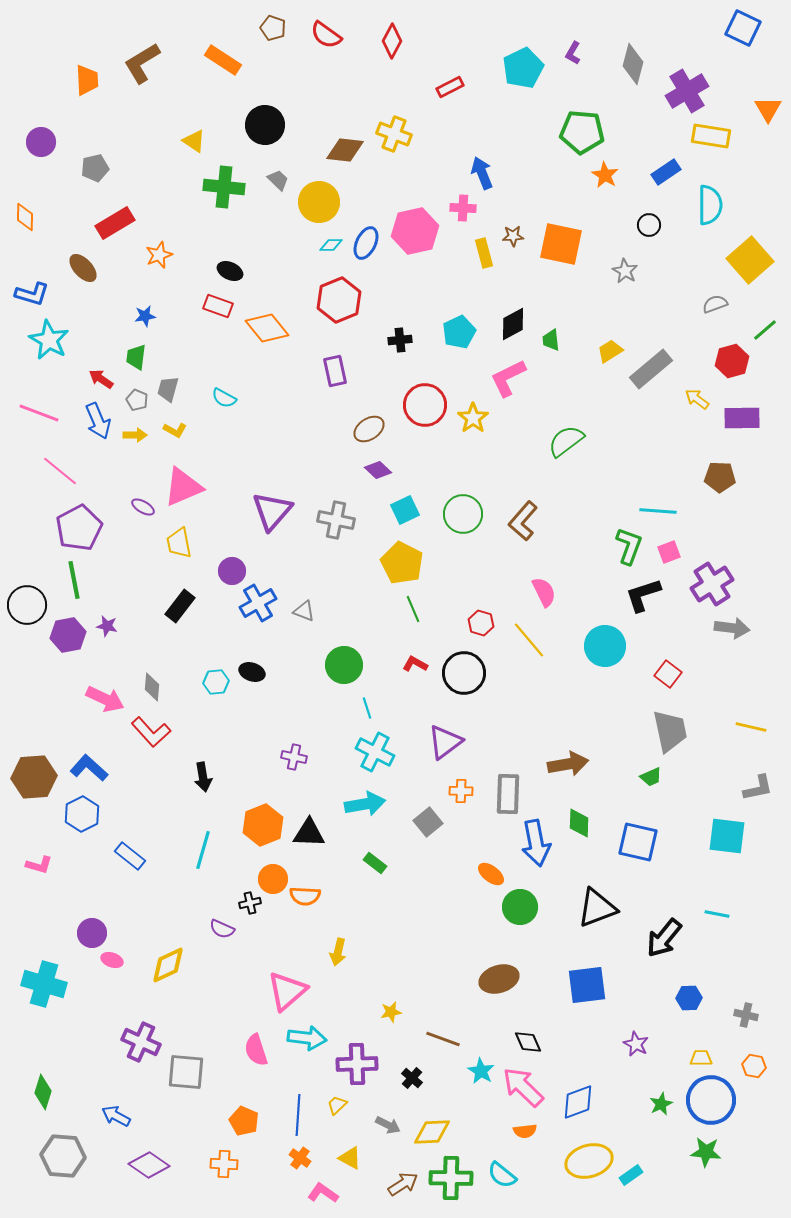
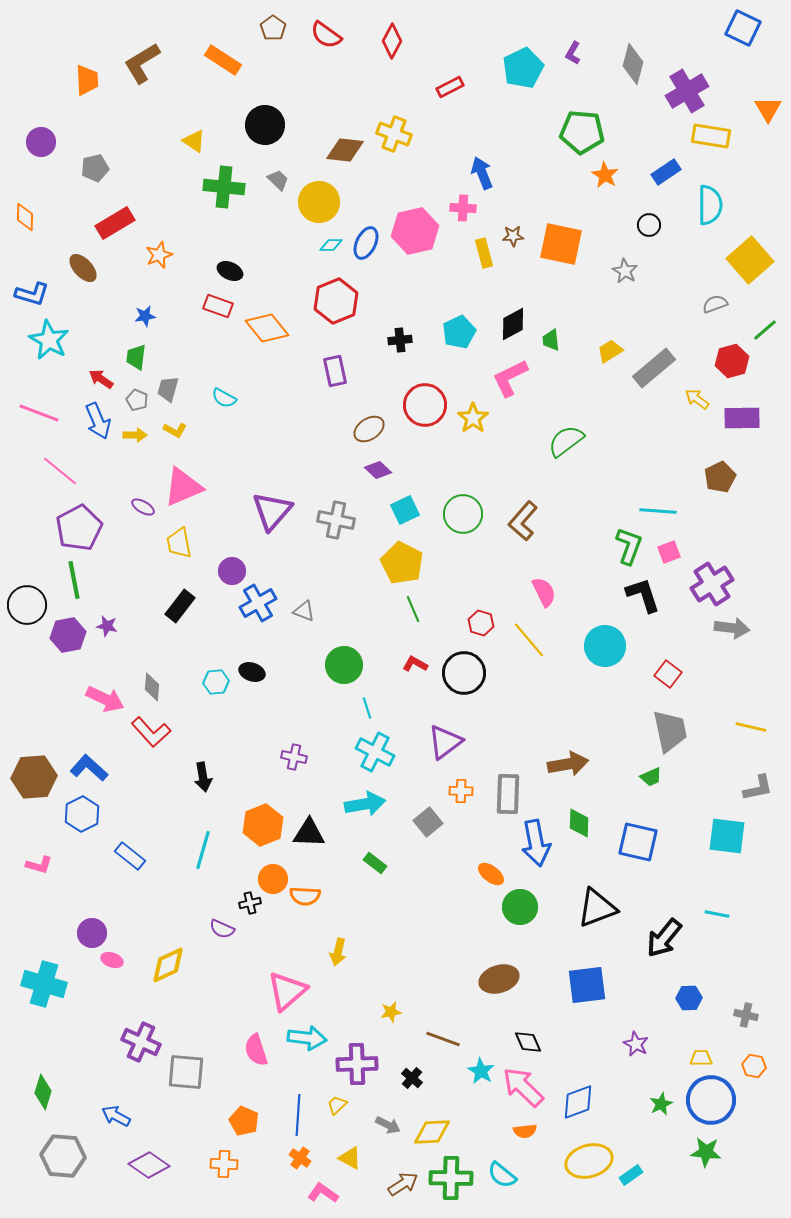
brown pentagon at (273, 28): rotated 15 degrees clockwise
red hexagon at (339, 300): moved 3 px left, 1 px down
gray rectangle at (651, 369): moved 3 px right, 1 px up
pink L-shape at (508, 378): moved 2 px right
brown pentagon at (720, 477): rotated 28 degrees counterclockwise
black L-shape at (643, 595): rotated 90 degrees clockwise
